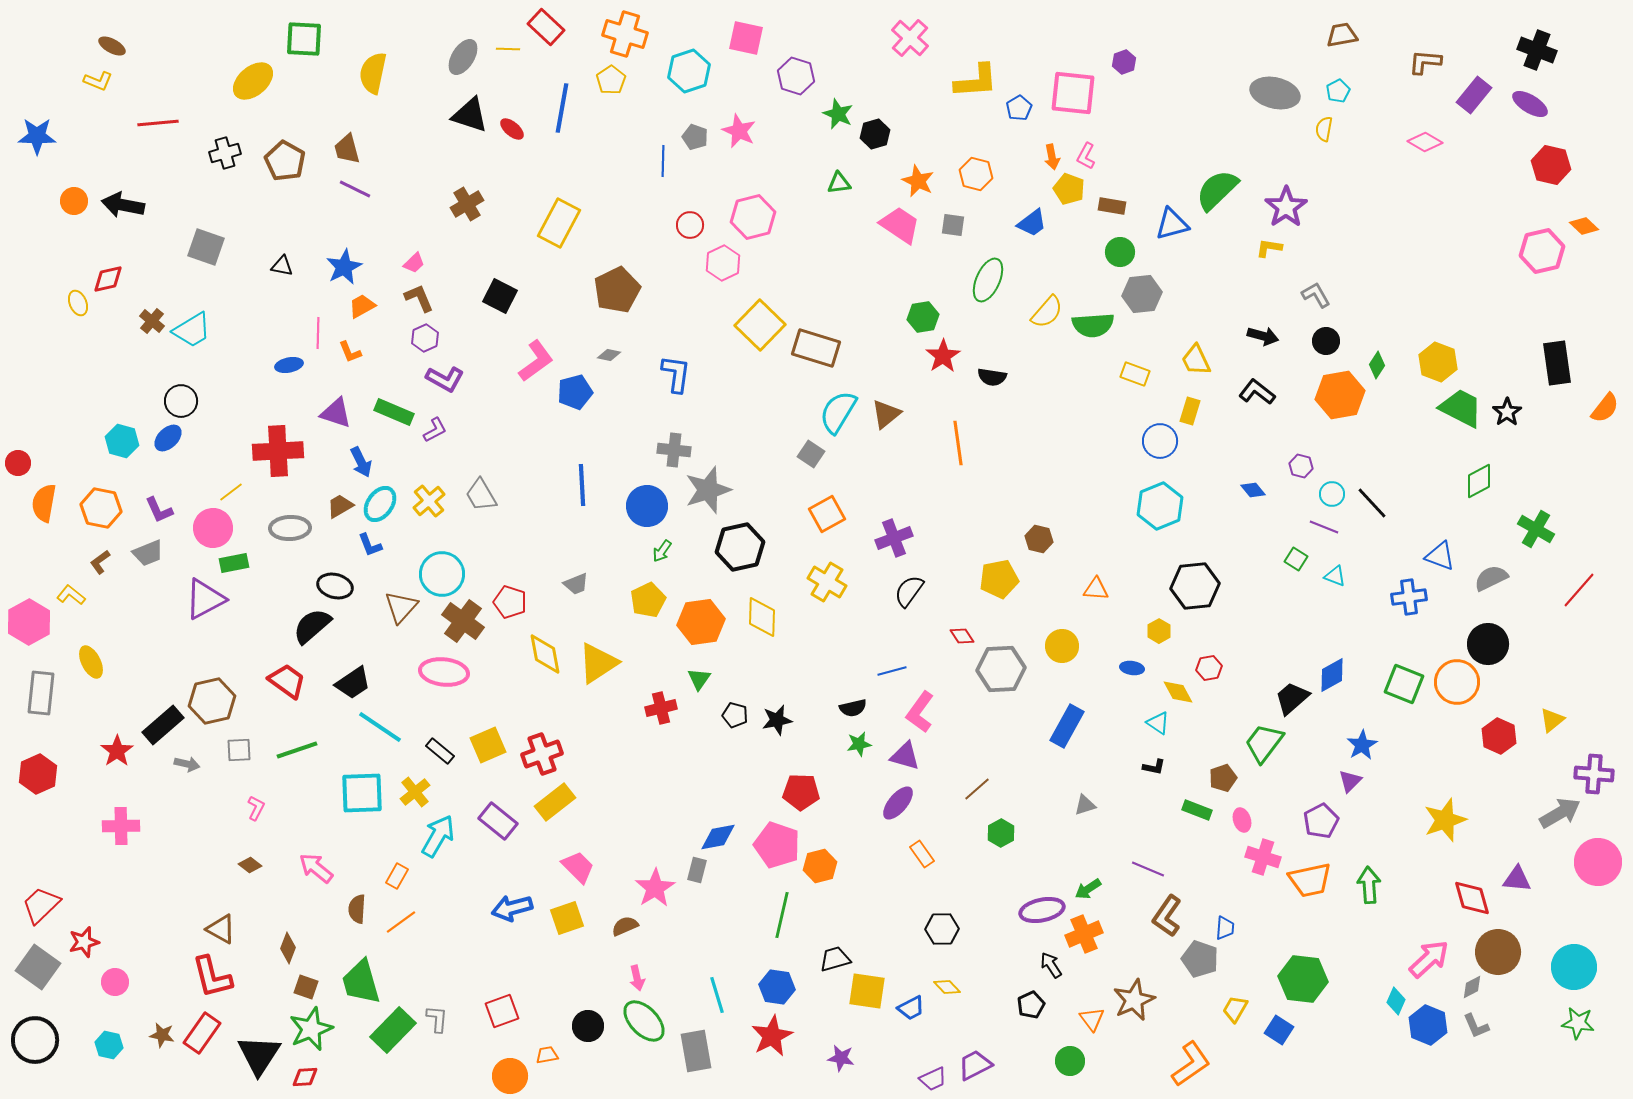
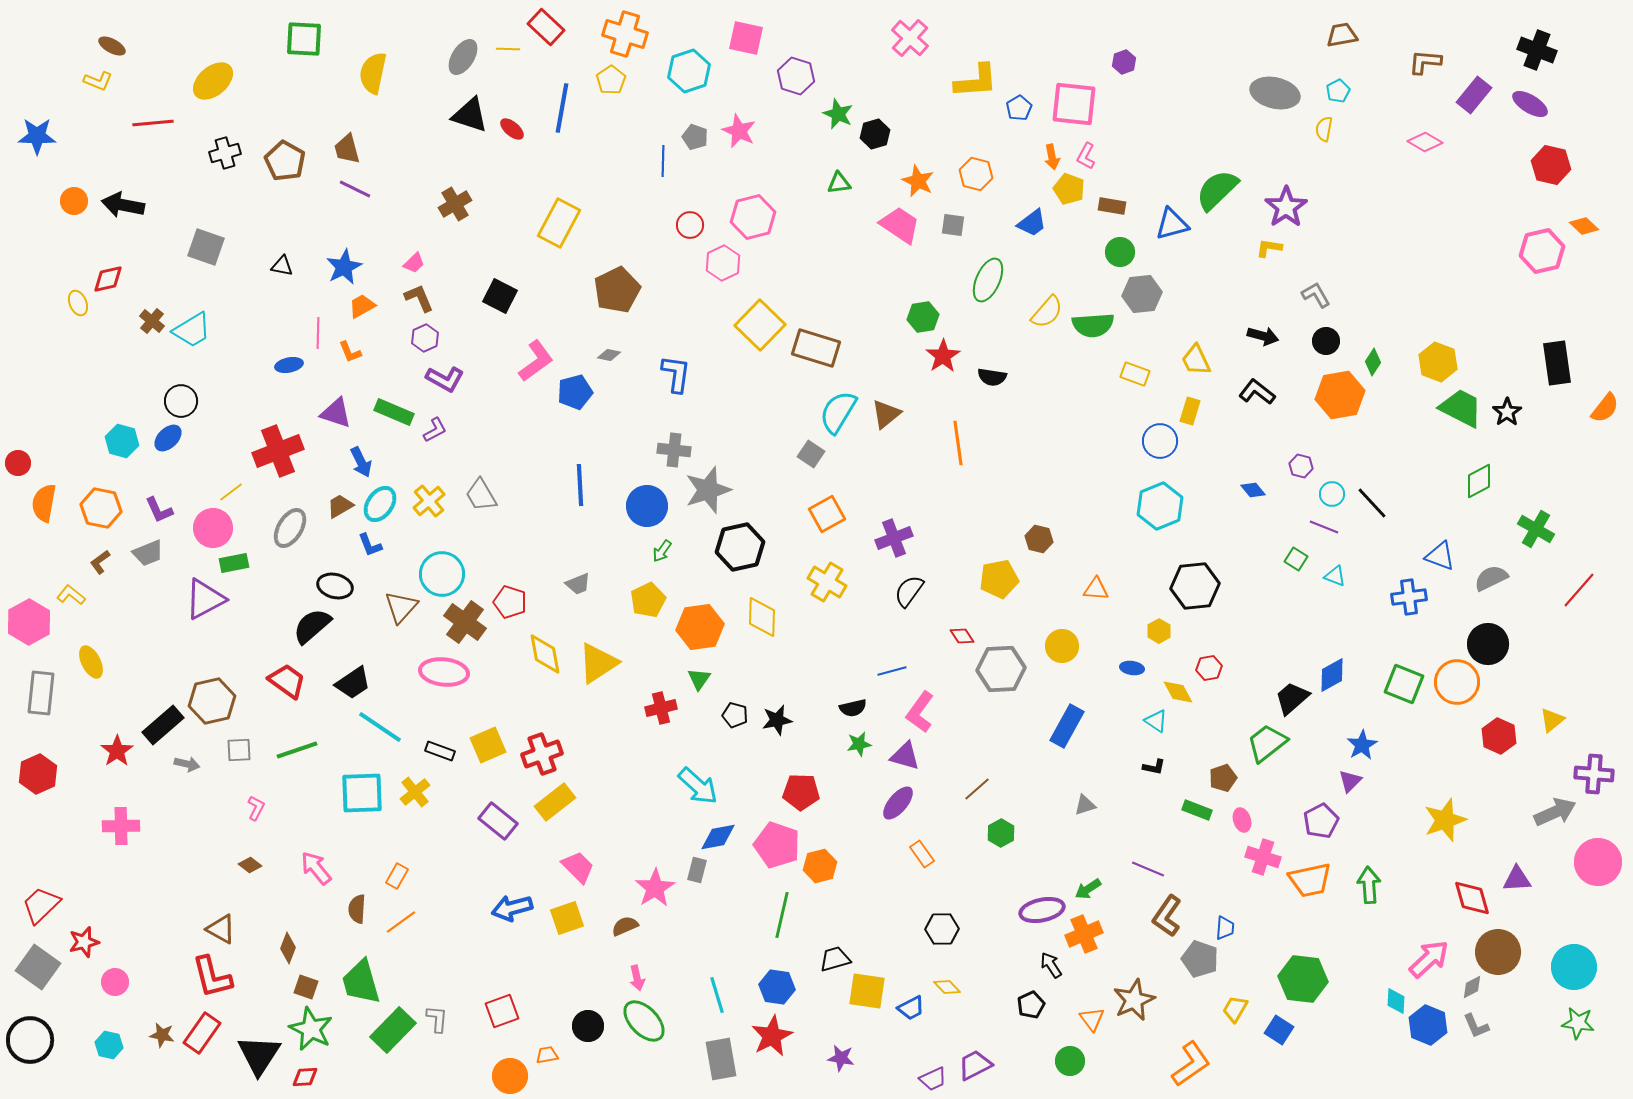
yellow ellipse at (253, 81): moved 40 px left
pink square at (1073, 93): moved 1 px right, 11 px down
red line at (158, 123): moved 5 px left
brown cross at (467, 204): moved 12 px left
green diamond at (1377, 365): moved 4 px left, 3 px up
red cross at (278, 451): rotated 18 degrees counterclockwise
blue line at (582, 485): moved 2 px left
gray ellipse at (290, 528): rotated 57 degrees counterclockwise
gray trapezoid at (576, 584): moved 2 px right
brown cross at (463, 621): moved 2 px right, 1 px down
orange hexagon at (701, 622): moved 1 px left, 5 px down
cyan triangle at (1158, 723): moved 2 px left, 2 px up
green trapezoid at (1264, 743): moved 3 px right; rotated 15 degrees clockwise
black rectangle at (440, 751): rotated 20 degrees counterclockwise
gray arrow at (1560, 813): moved 5 px left, 1 px up; rotated 6 degrees clockwise
cyan arrow at (438, 836): moved 260 px right, 50 px up; rotated 102 degrees clockwise
pink arrow at (316, 868): rotated 12 degrees clockwise
purple triangle at (1517, 879): rotated 8 degrees counterclockwise
cyan diamond at (1396, 1001): rotated 20 degrees counterclockwise
green star at (311, 1029): rotated 24 degrees counterclockwise
black circle at (35, 1040): moved 5 px left
gray rectangle at (696, 1051): moved 25 px right, 8 px down
